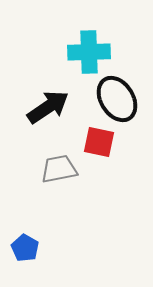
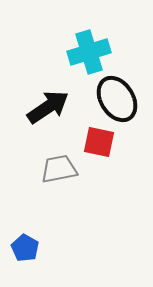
cyan cross: rotated 15 degrees counterclockwise
